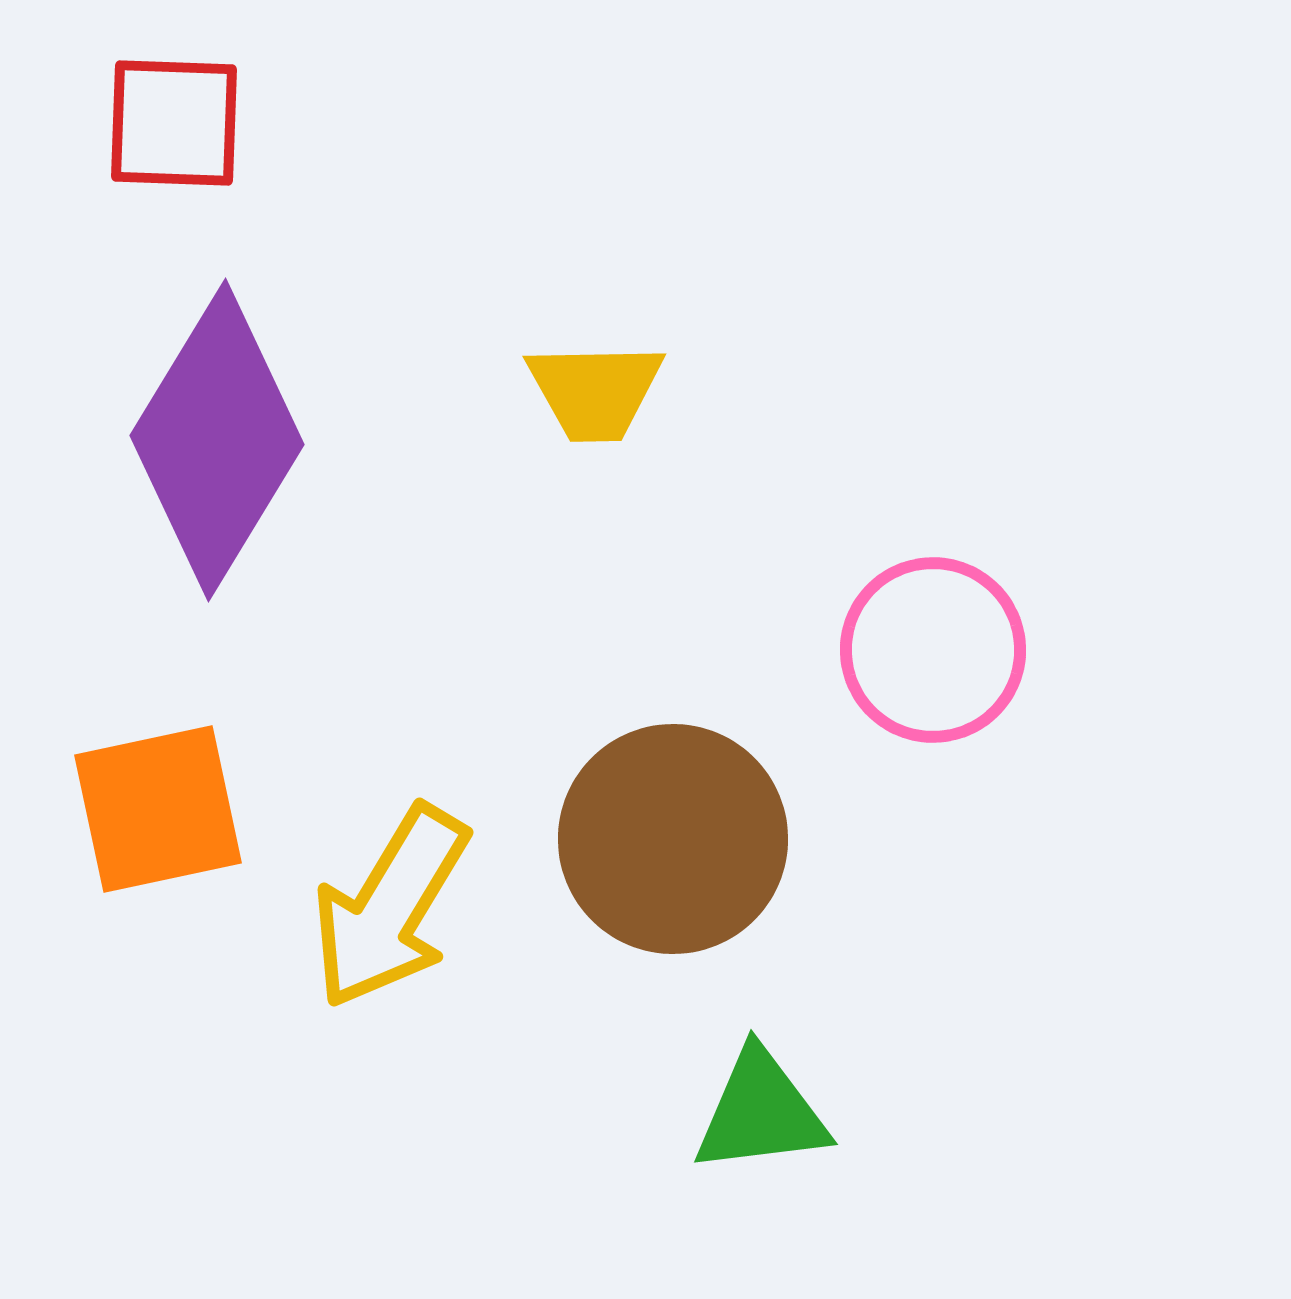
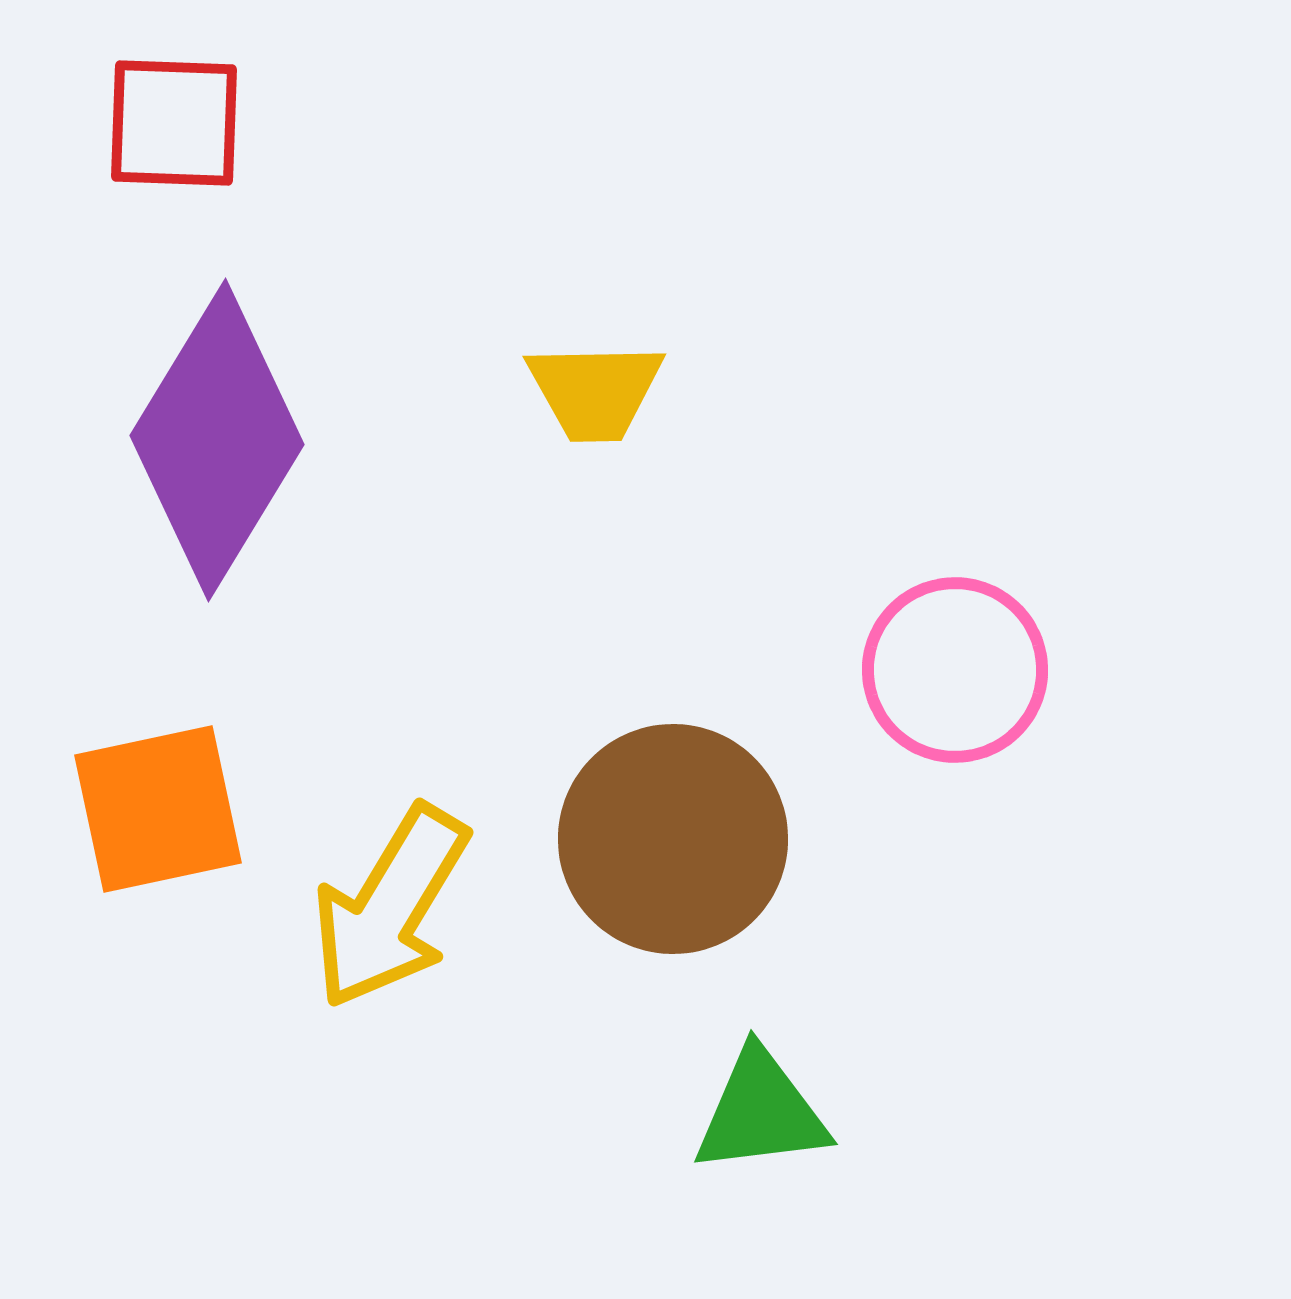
pink circle: moved 22 px right, 20 px down
